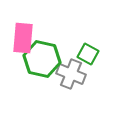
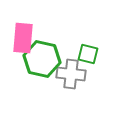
green square: rotated 15 degrees counterclockwise
gray cross: rotated 16 degrees counterclockwise
